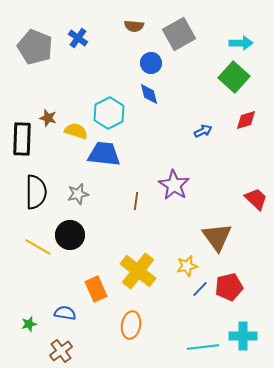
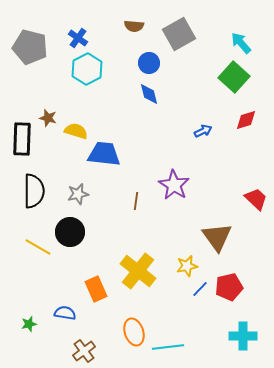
cyan arrow: rotated 130 degrees counterclockwise
gray pentagon: moved 5 px left; rotated 8 degrees counterclockwise
blue circle: moved 2 px left
cyan hexagon: moved 22 px left, 44 px up
black semicircle: moved 2 px left, 1 px up
black circle: moved 3 px up
orange ellipse: moved 3 px right, 7 px down; rotated 28 degrees counterclockwise
cyan line: moved 35 px left
brown cross: moved 23 px right
